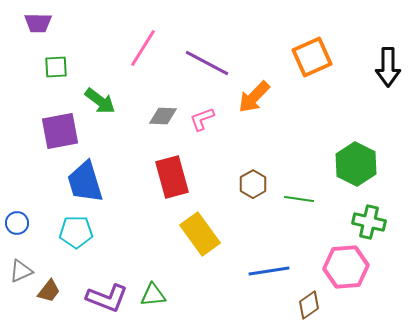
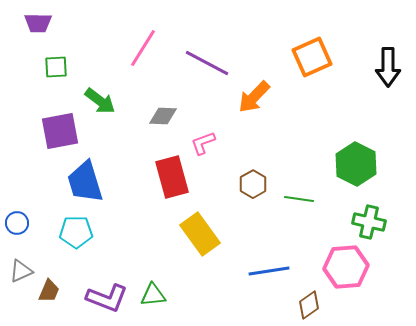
pink L-shape: moved 1 px right, 24 px down
brown trapezoid: rotated 15 degrees counterclockwise
